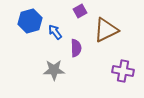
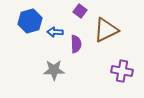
purple square: rotated 24 degrees counterclockwise
blue arrow: rotated 49 degrees counterclockwise
purple semicircle: moved 4 px up
purple cross: moved 1 px left
